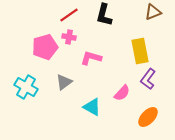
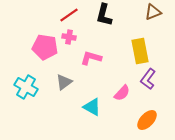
pink pentagon: rotated 25 degrees clockwise
orange ellipse: moved 1 px left, 3 px down
